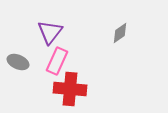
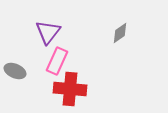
purple triangle: moved 2 px left
gray ellipse: moved 3 px left, 9 px down
